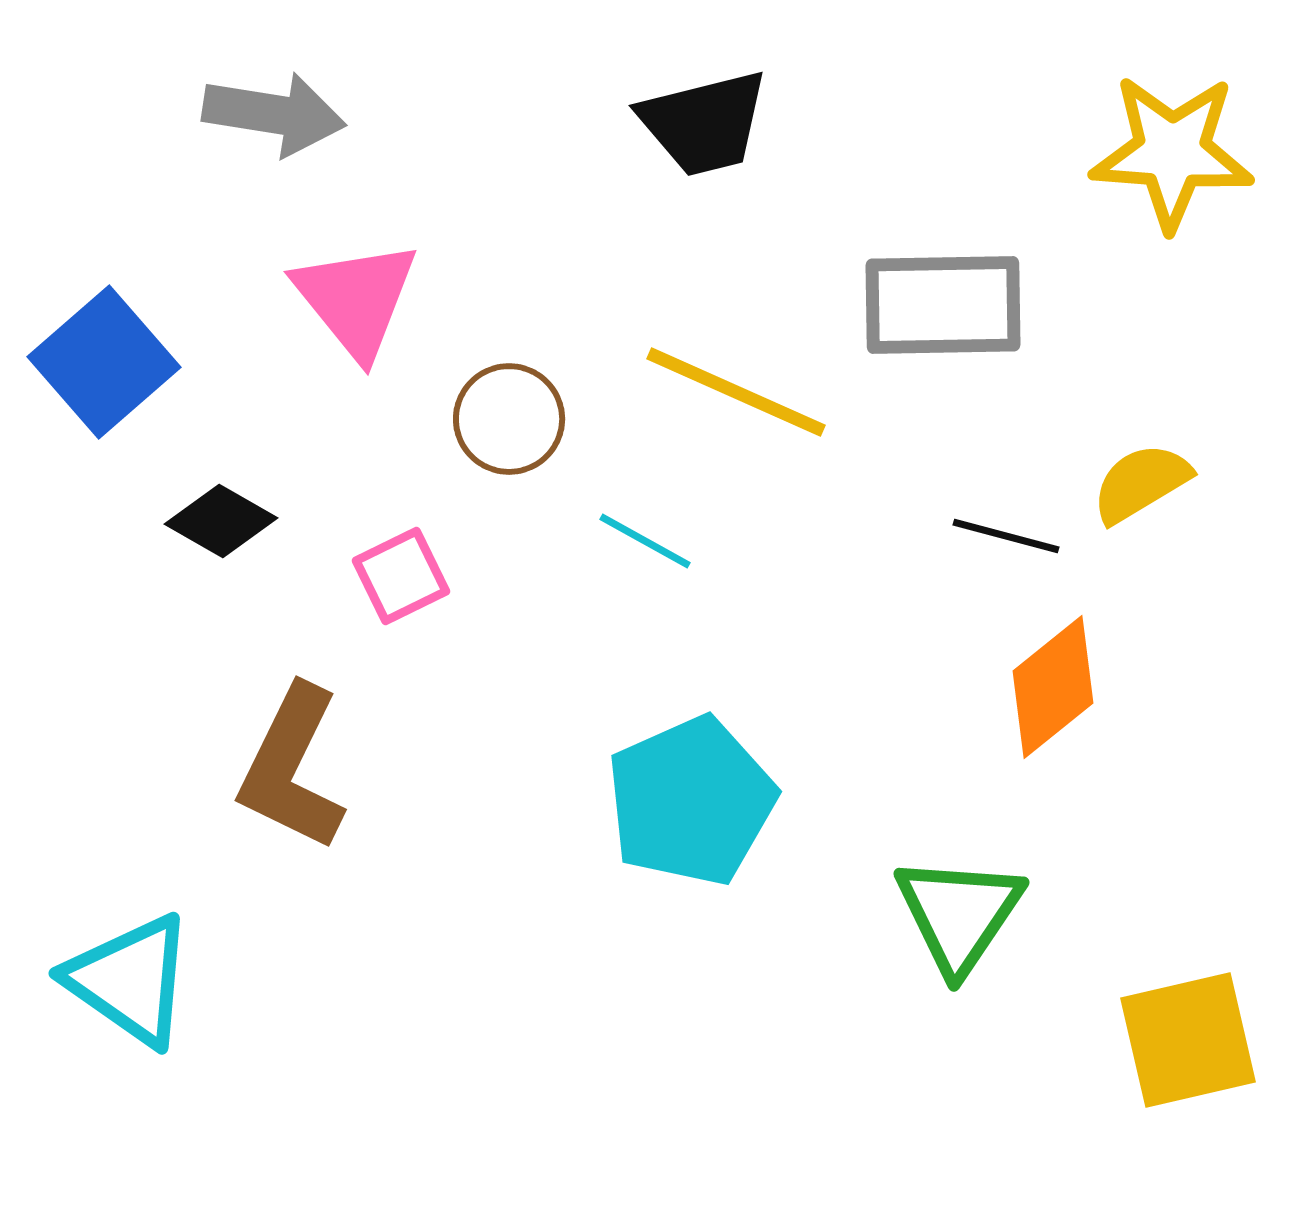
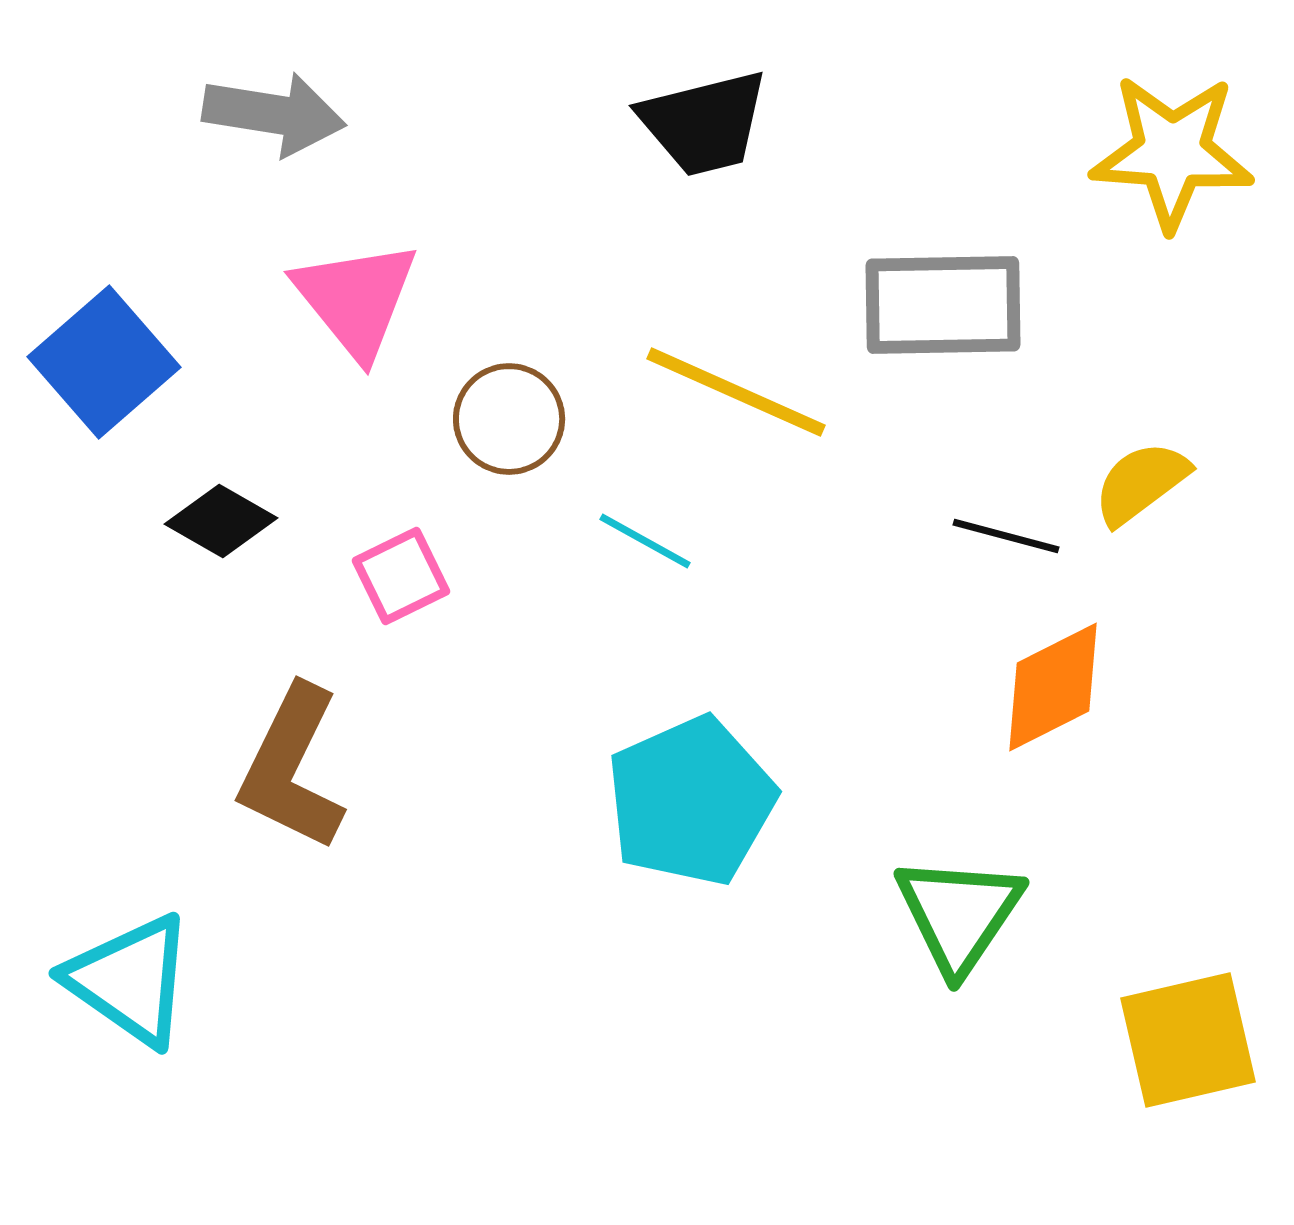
yellow semicircle: rotated 6 degrees counterclockwise
orange diamond: rotated 12 degrees clockwise
